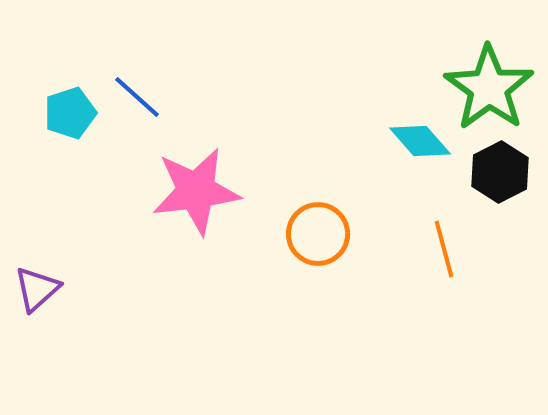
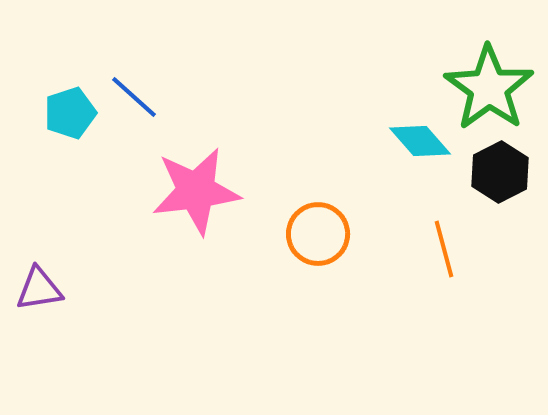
blue line: moved 3 px left
purple triangle: moved 2 px right; rotated 33 degrees clockwise
